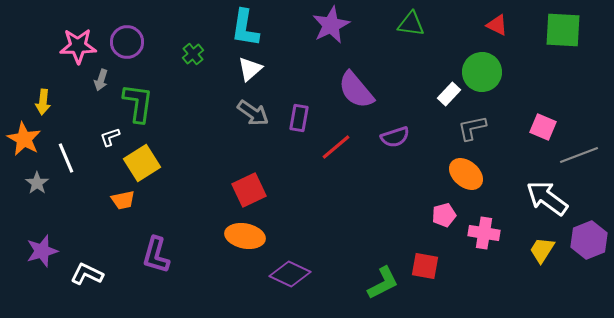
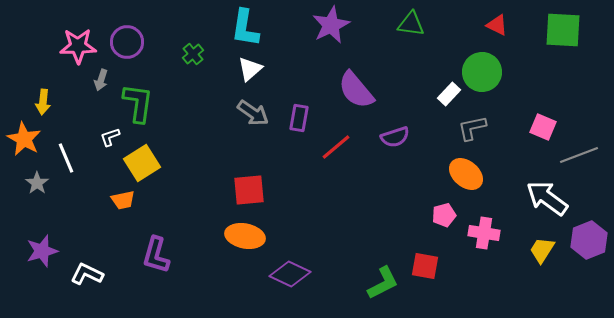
red square at (249, 190): rotated 20 degrees clockwise
